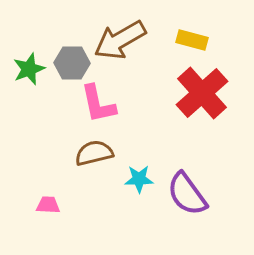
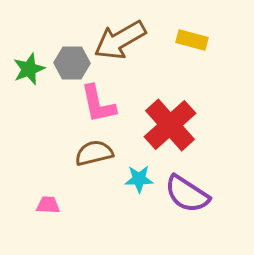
red cross: moved 32 px left, 32 px down
purple semicircle: rotated 21 degrees counterclockwise
